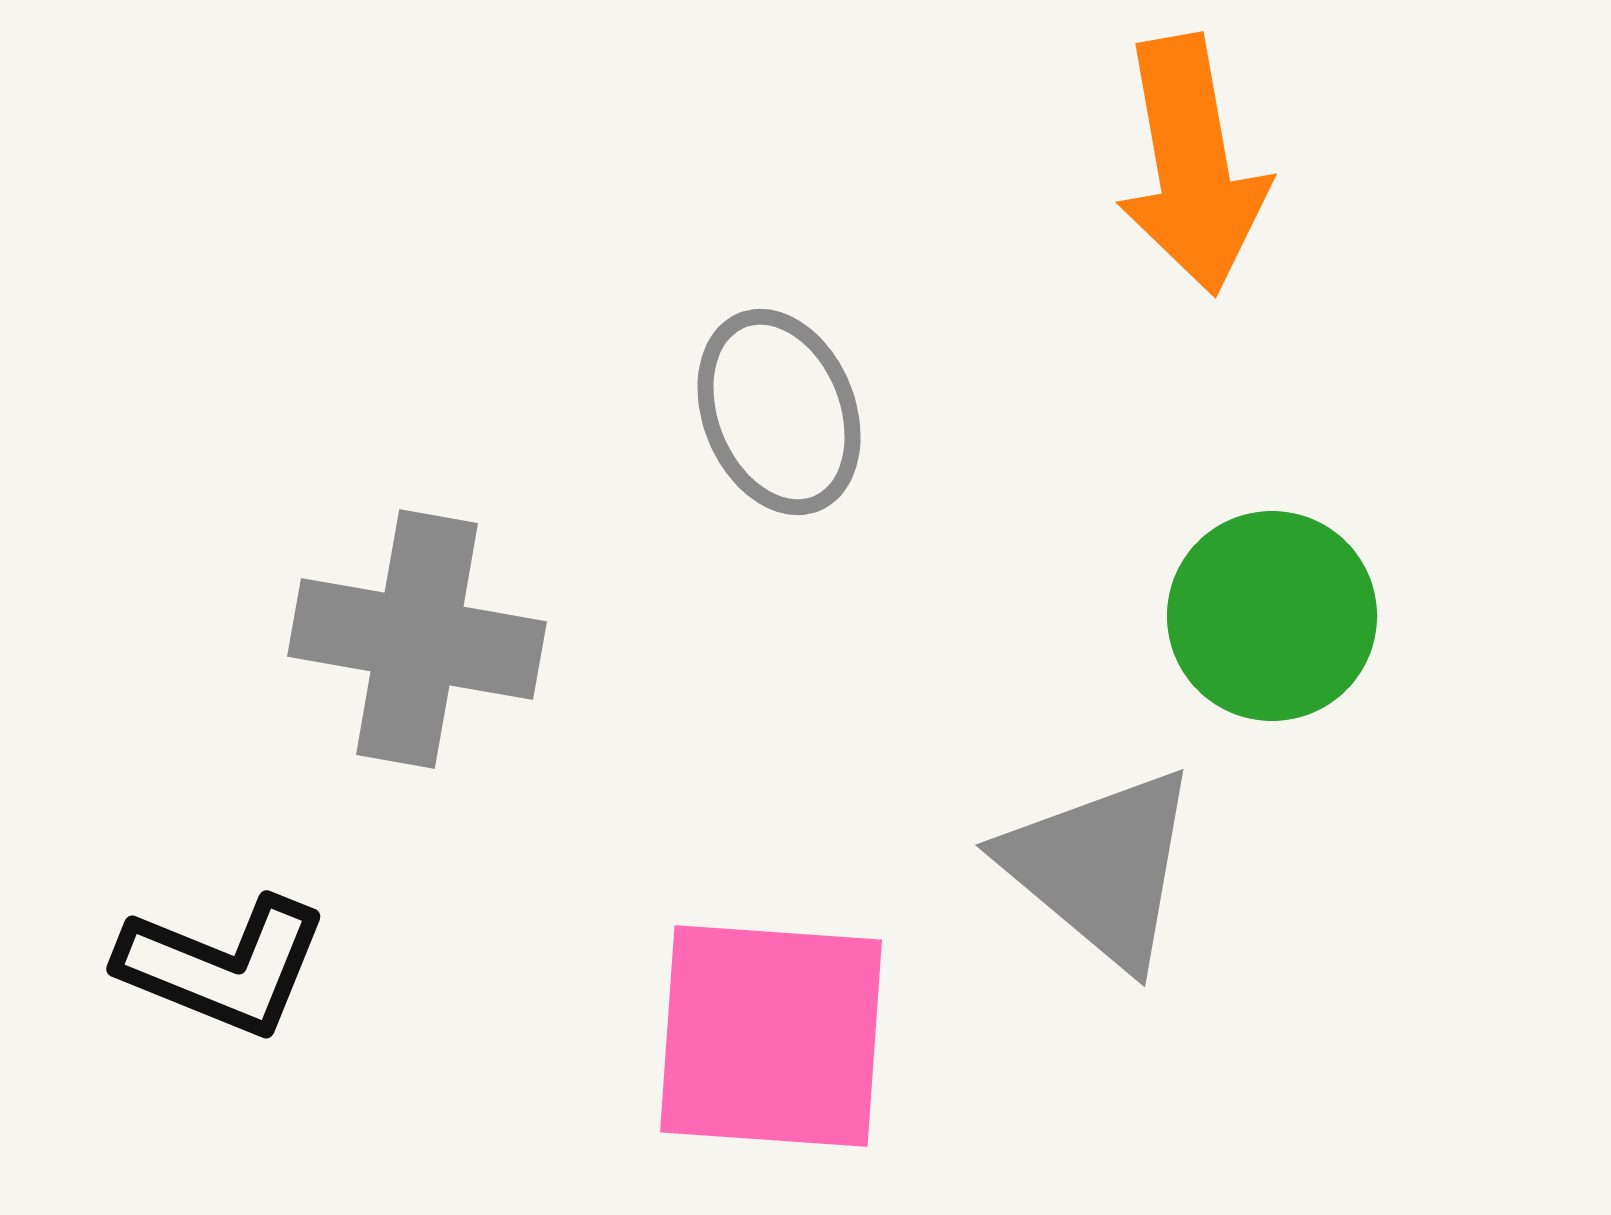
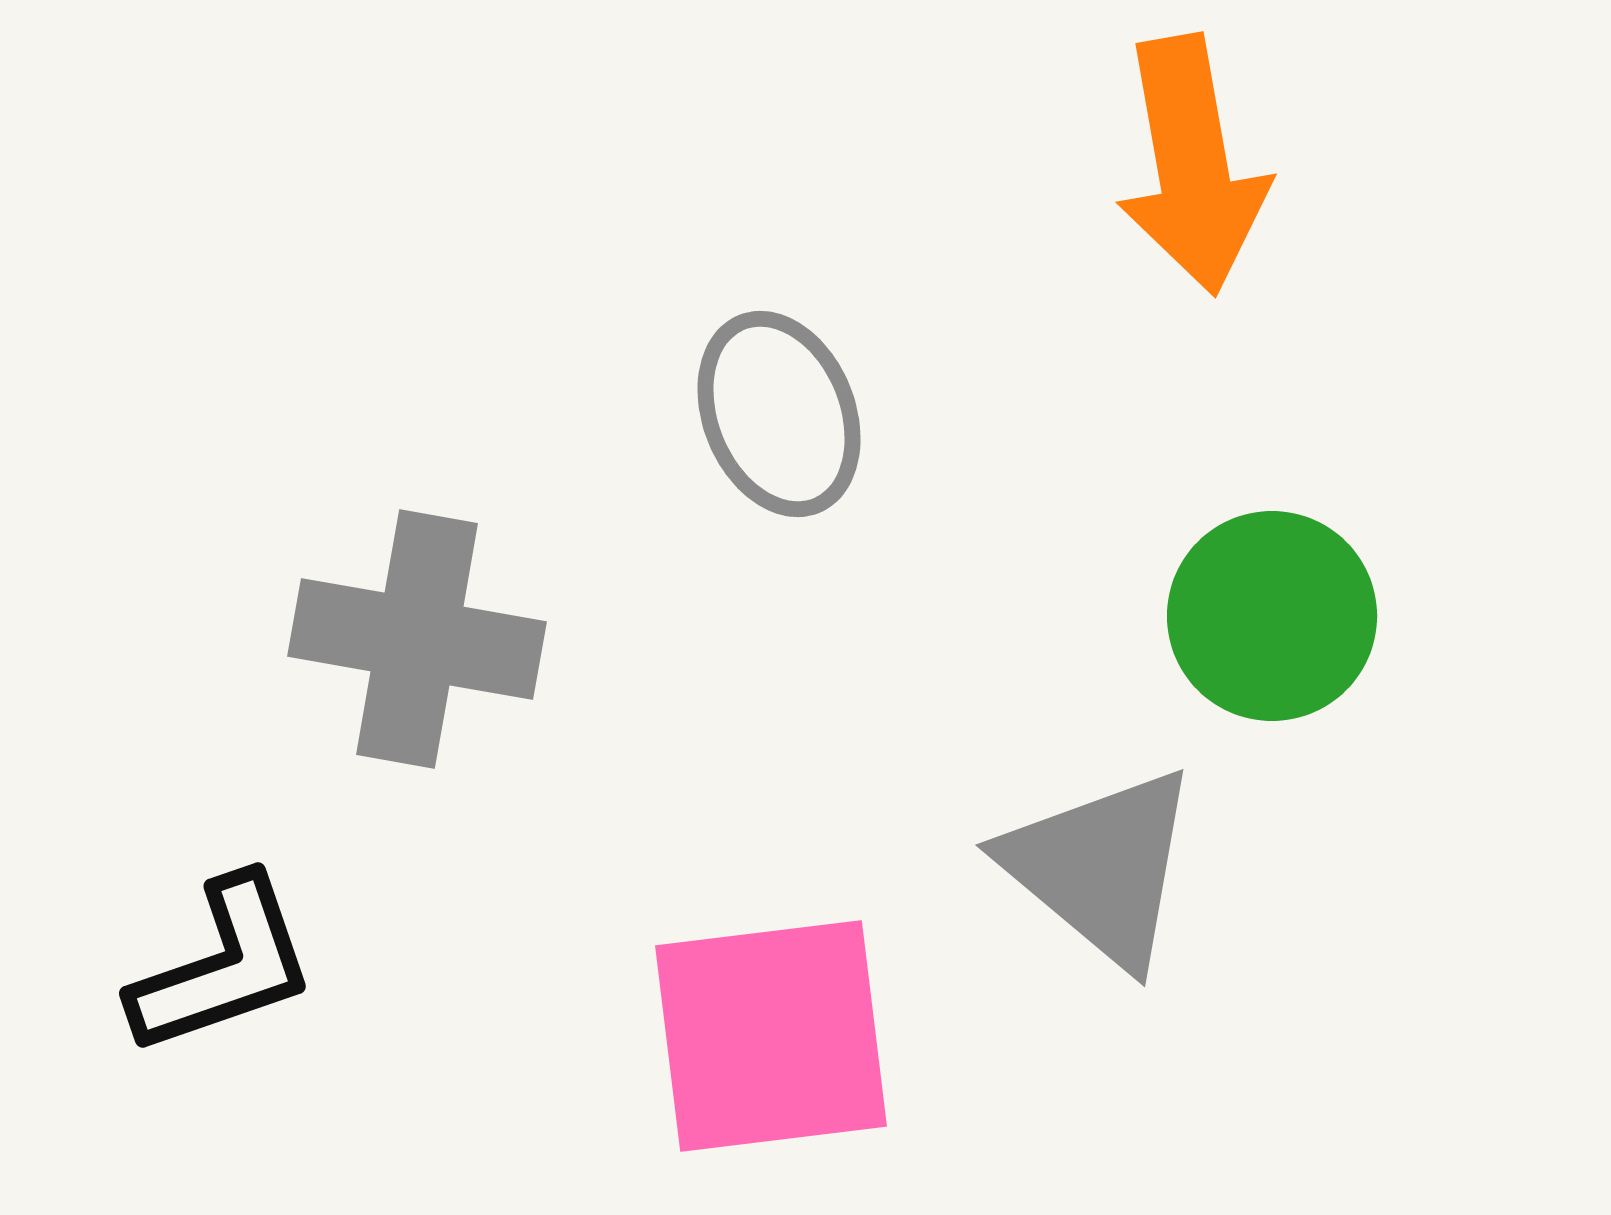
gray ellipse: moved 2 px down
black L-shape: rotated 41 degrees counterclockwise
pink square: rotated 11 degrees counterclockwise
